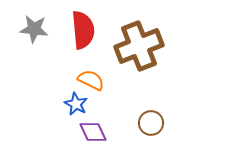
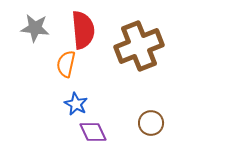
gray star: moved 1 px right, 1 px up
orange semicircle: moved 25 px left, 16 px up; rotated 104 degrees counterclockwise
